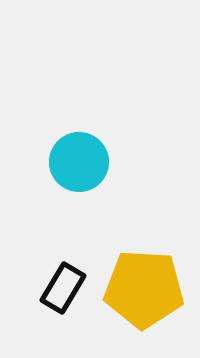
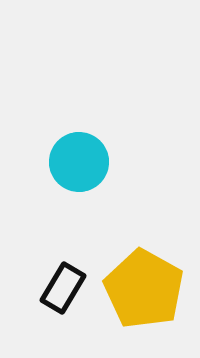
yellow pentagon: rotated 26 degrees clockwise
